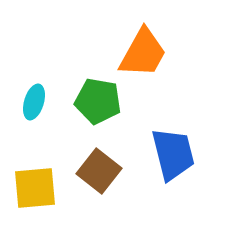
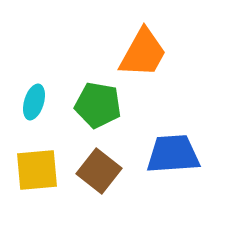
green pentagon: moved 4 px down
blue trapezoid: rotated 80 degrees counterclockwise
yellow square: moved 2 px right, 18 px up
